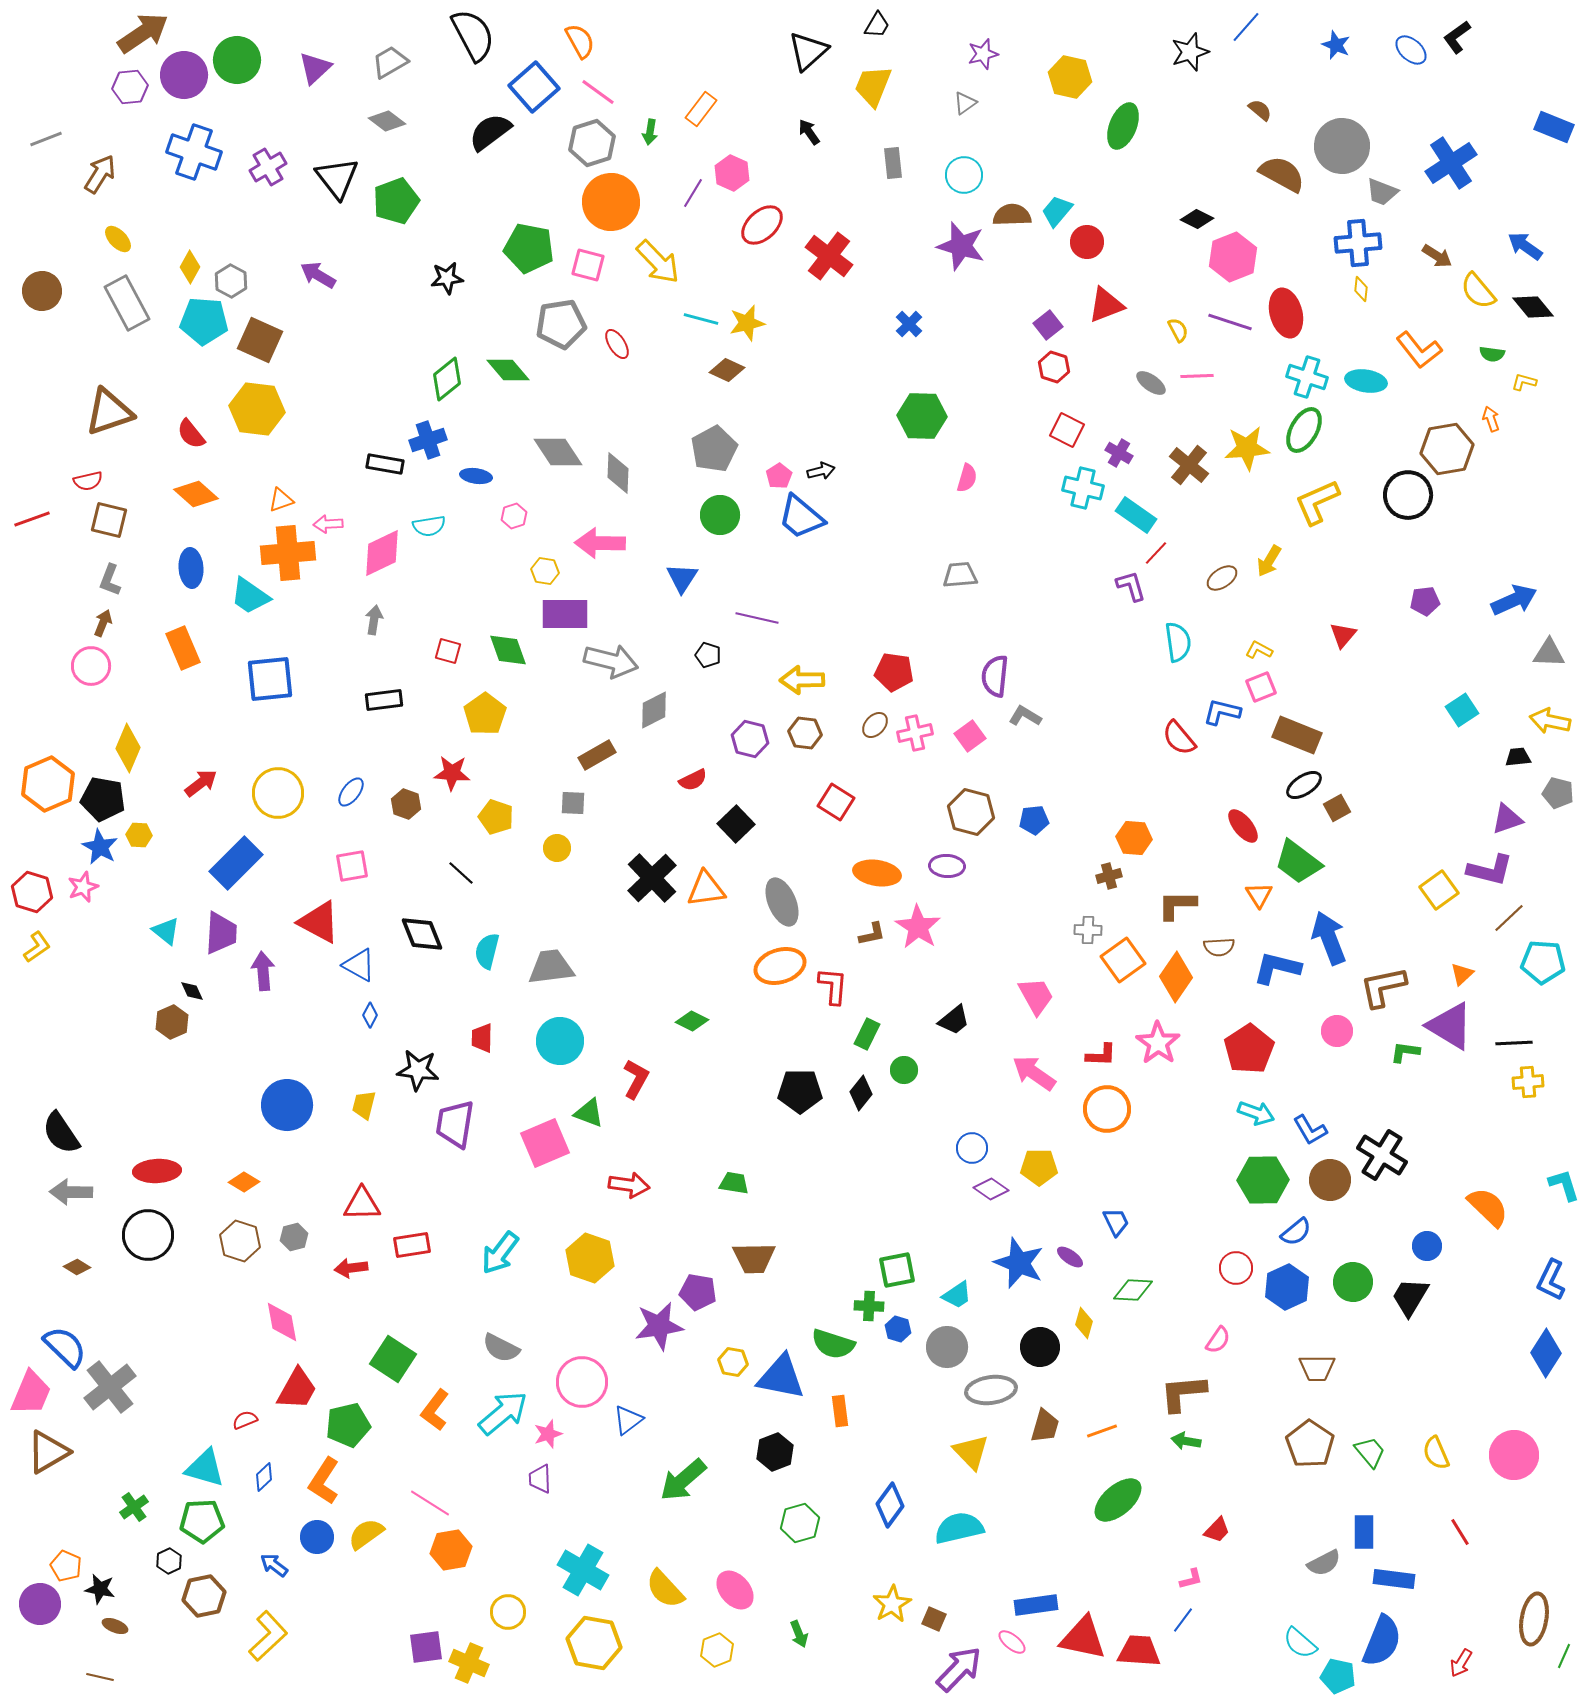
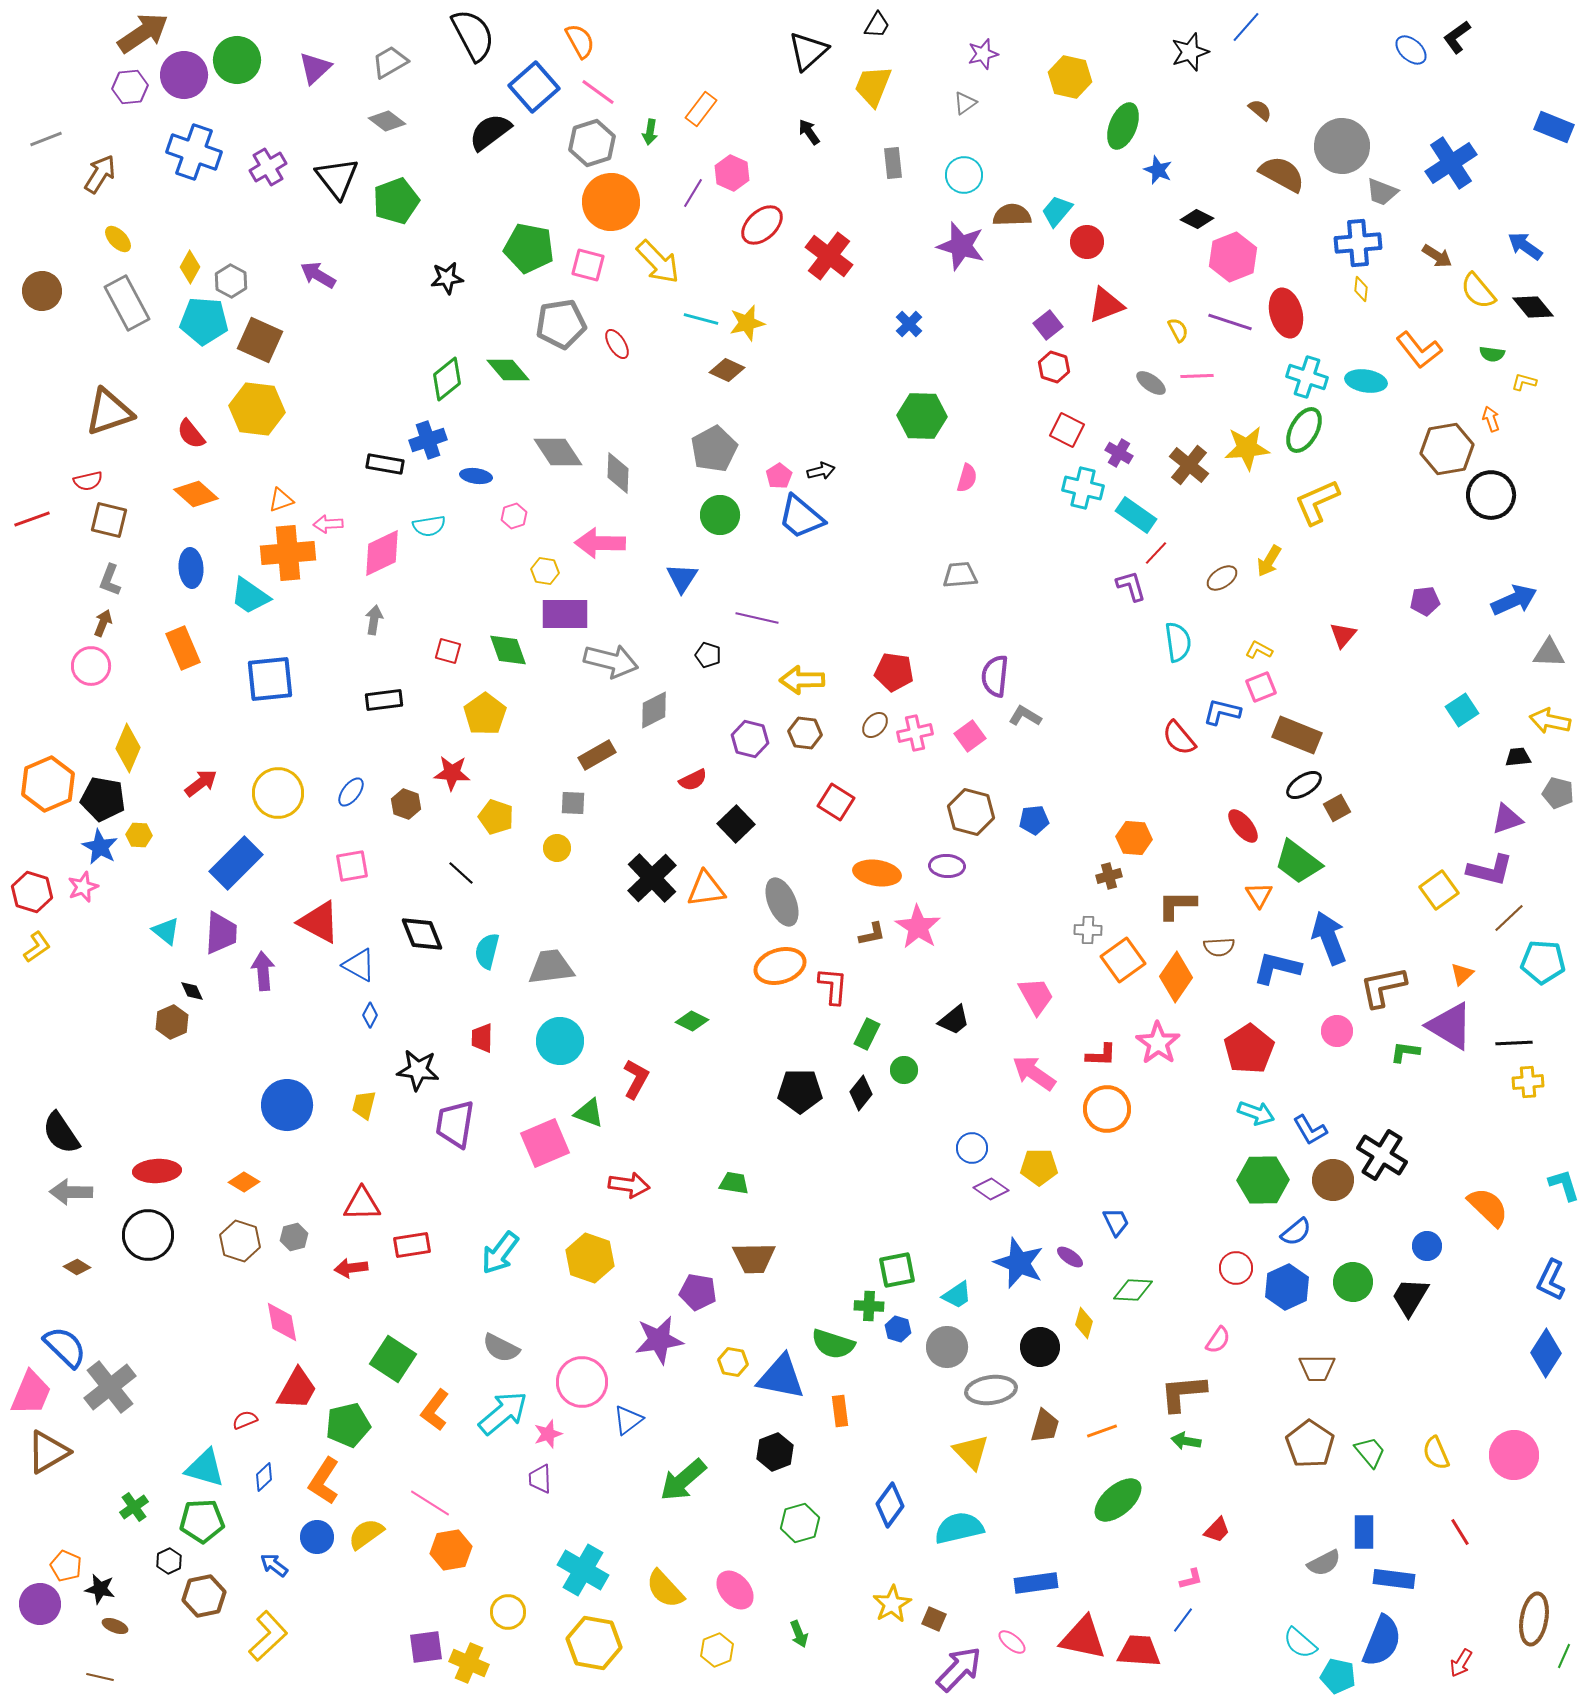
blue star at (1336, 45): moved 178 px left, 125 px down
black circle at (1408, 495): moved 83 px right
brown circle at (1330, 1180): moved 3 px right
purple star at (659, 1326): moved 14 px down
blue rectangle at (1036, 1605): moved 22 px up
